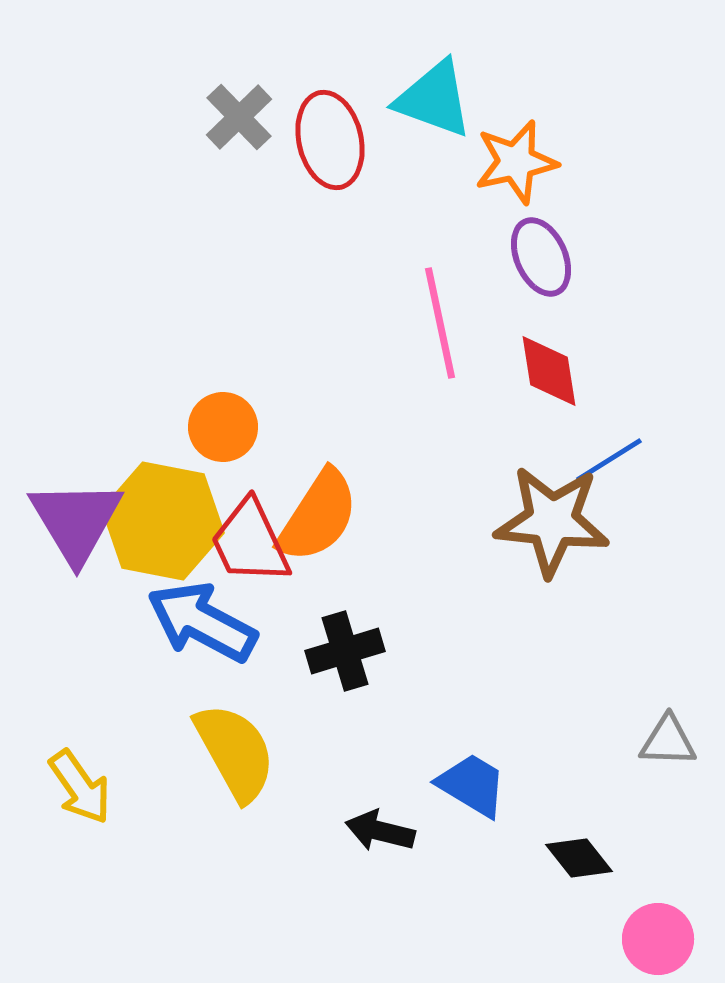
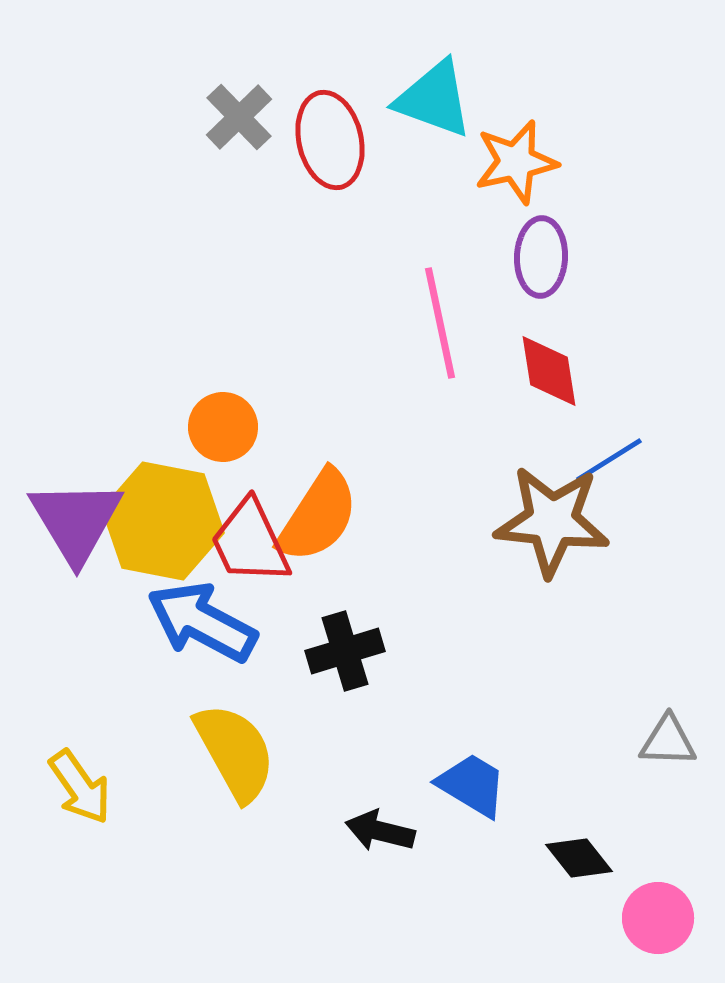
purple ellipse: rotated 26 degrees clockwise
pink circle: moved 21 px up
